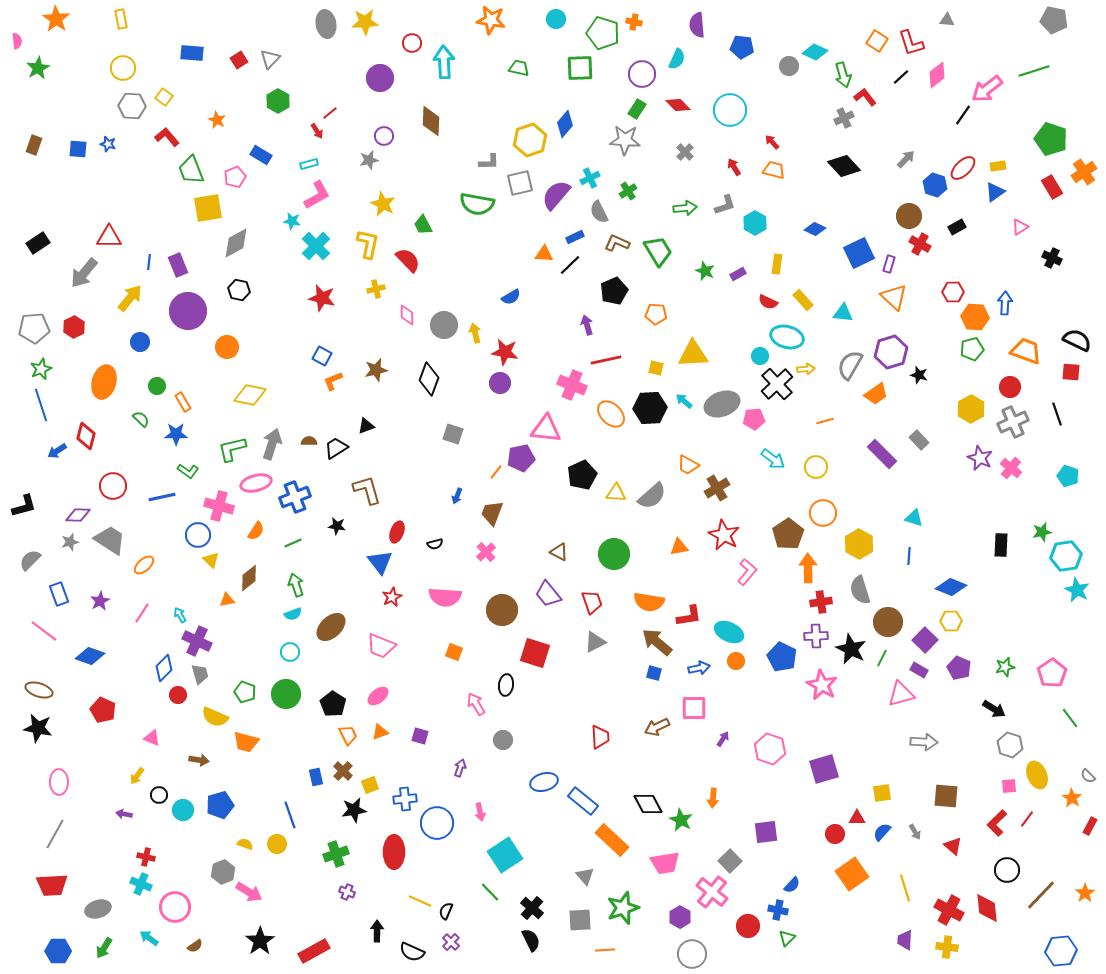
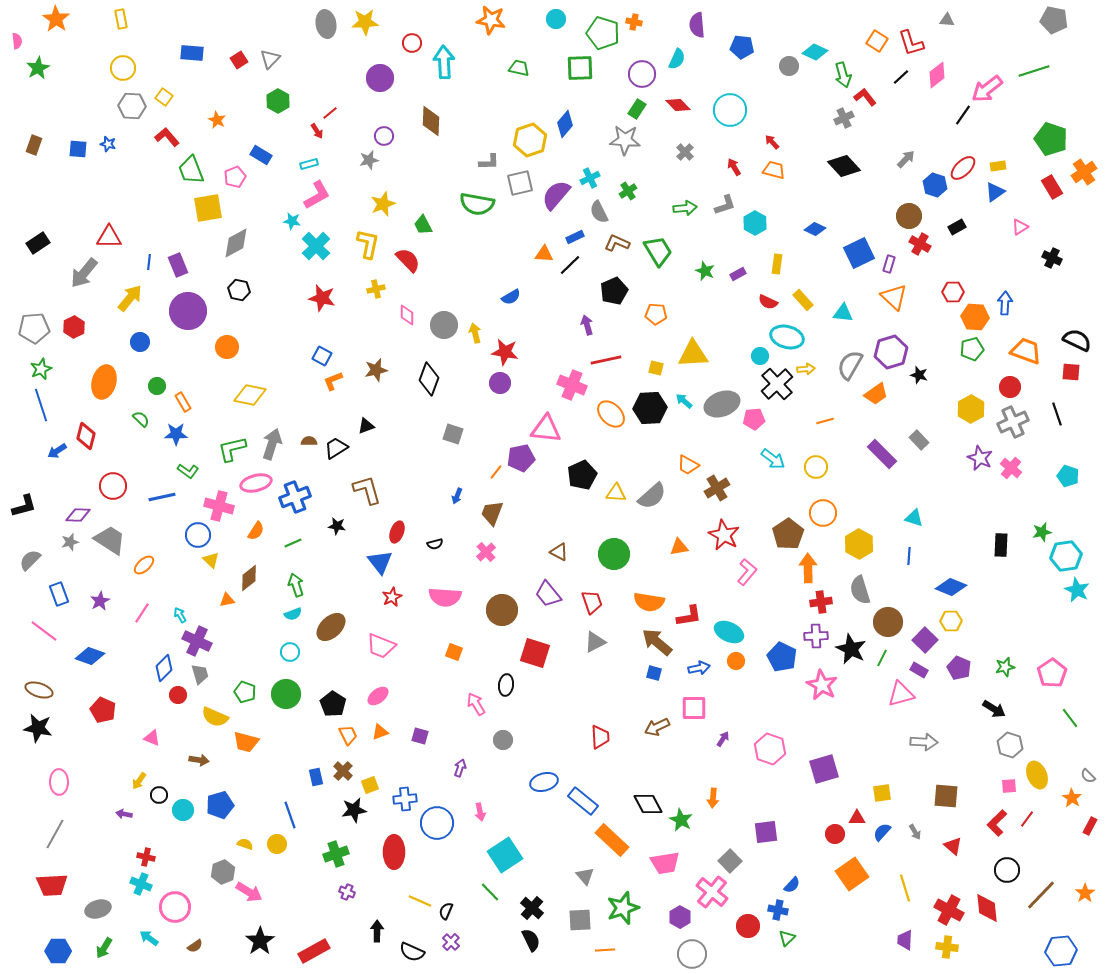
yellow star at (383, 204): rotated 25 degrees clockwise
yellow arrow at (137, 776): moved 2 px right, 5 px down
